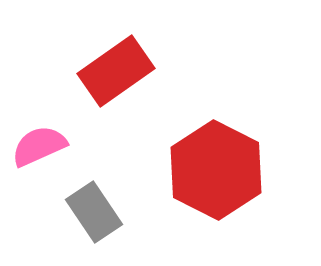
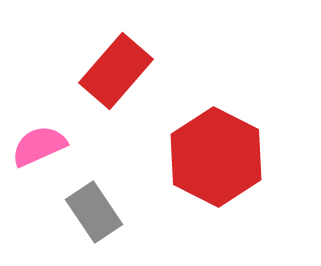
red rectangle: rotated 14 degrees counterclockwise
red hexagon: moved 13 px up
